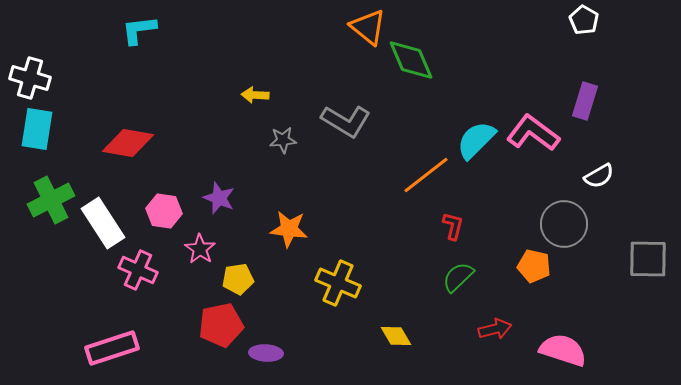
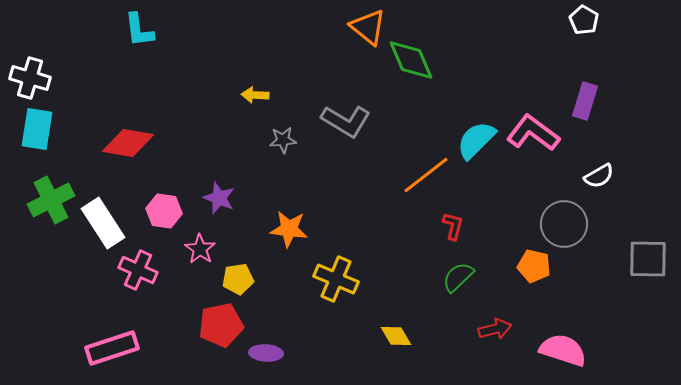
cyan L-shape: rotated 90 degrees counterclockwise
yellow cross: moved 2 px left, 4 px up
